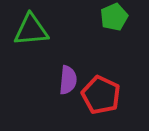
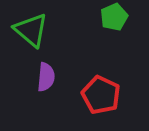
green triangle: rotated 45 degrees clockwise
purple semicircle: moved 22 px left, 3 px up
